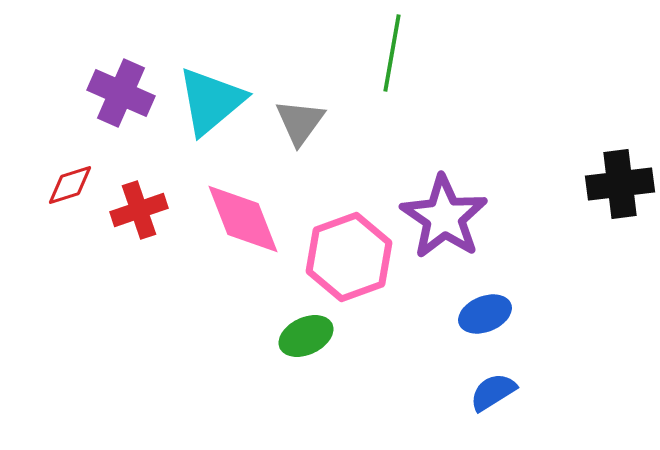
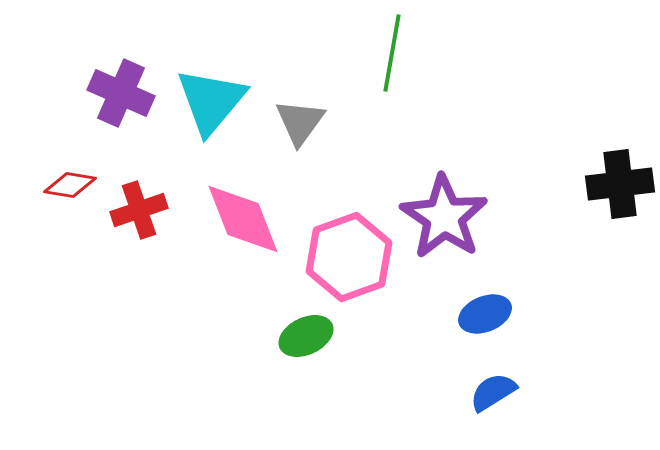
cyan triangle: rotated 10 degrees counterclockwise
red diamond: rotated 27 degrees clockwise
